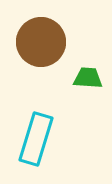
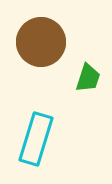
green trapezoid: rotated 104 degrees clockwise
